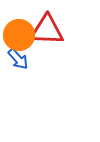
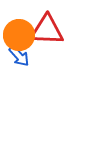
blue arrow: moved 1 px right, 3 px up
